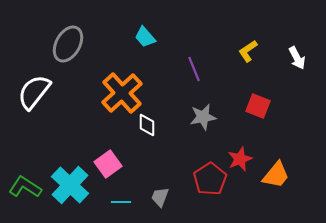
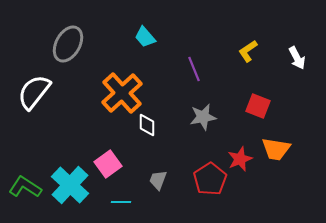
orange trapezoid: moved 26 px up; rotated 60 degrees clockwise
gray trapezoid: moved 2 px left, 17 px up
